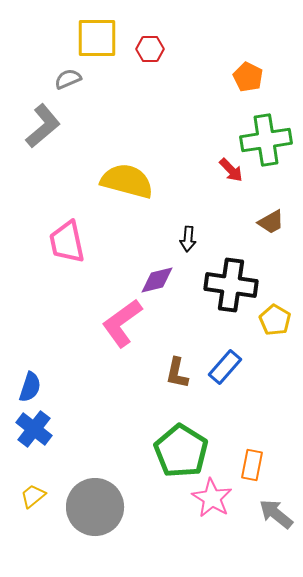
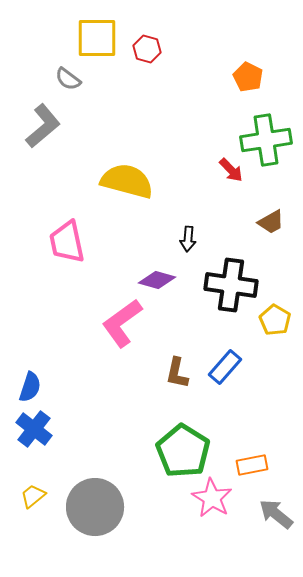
red hexagon: moved 3 px left; rotated 16 degrees clockwise
gray semicircle: rotated 120 degrees counterclockwise
purple diamond: rotated 30 degrees clockwise
green pentagon: moved 2 px right
orange rectangle: rotated 68 degrees clockwise
